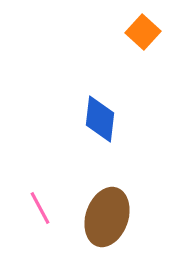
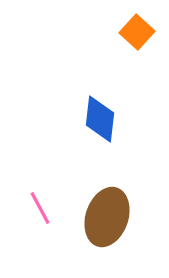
orange square: moved 6 px left
